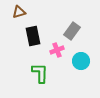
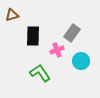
brown triangle: moved 7 px left, 3 px down
gray rectangle: moved 2 px down
black rectangle: rotated 12 degrees clockwise
green L-shape: rotated 35 degrees counterclockwise
